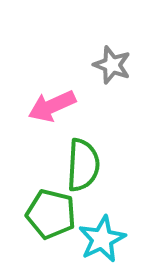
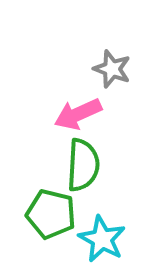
gray star: moved 4 px down
pink arrow: moved 26 px right, 8 px down
cyan star: rotated 18 degrees counterclockwise
